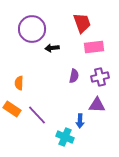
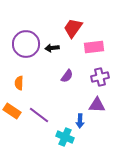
red trapezoid: moved 9 px left, 5 px down; rotated 125 degrees counterclockwise
purple circle: moved 6 px left, 15 px down
purple semicircle: moved 7 px left; rotated 24 degrees clockwise
orange rectangle: moved 2 px down
purple line: moved 2 px right; rotated 10 degrees counterclockwise
